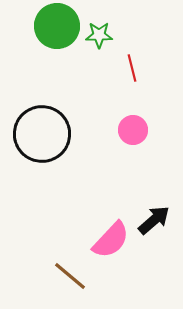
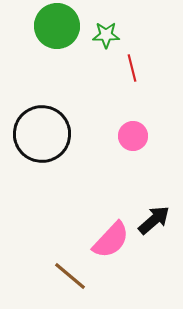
green star: moved 7 px right
pink circle: moved 6 px down
